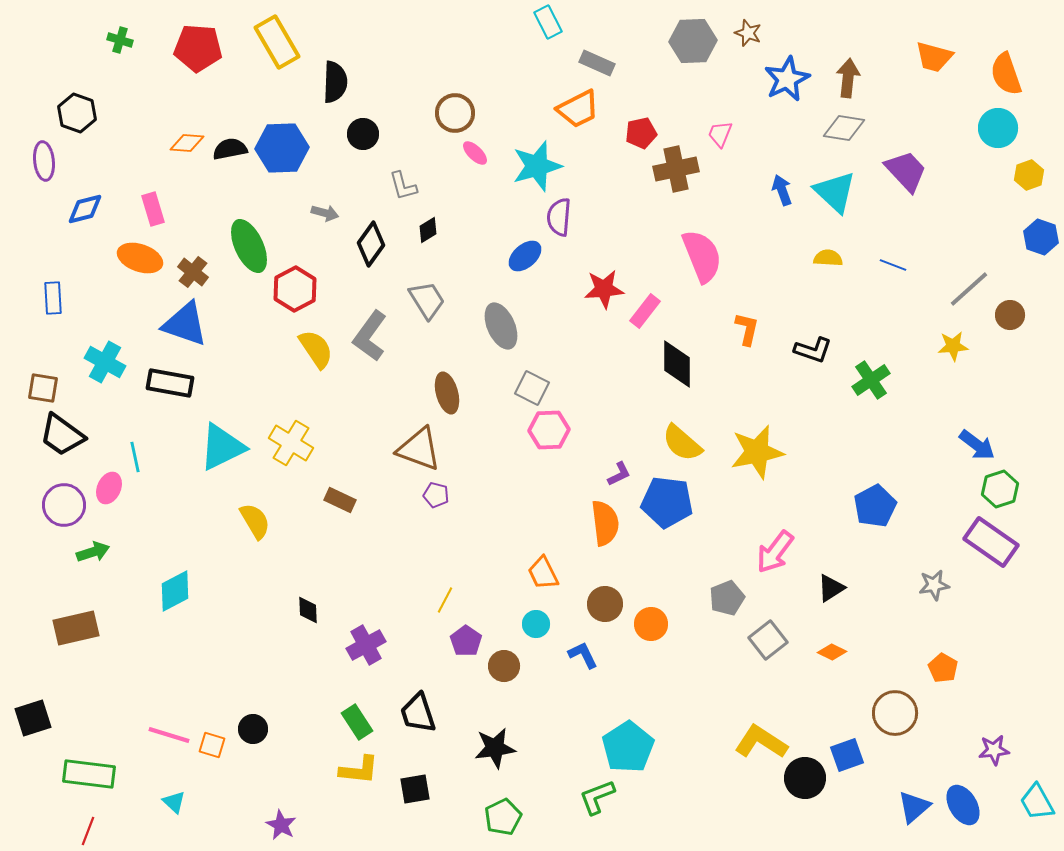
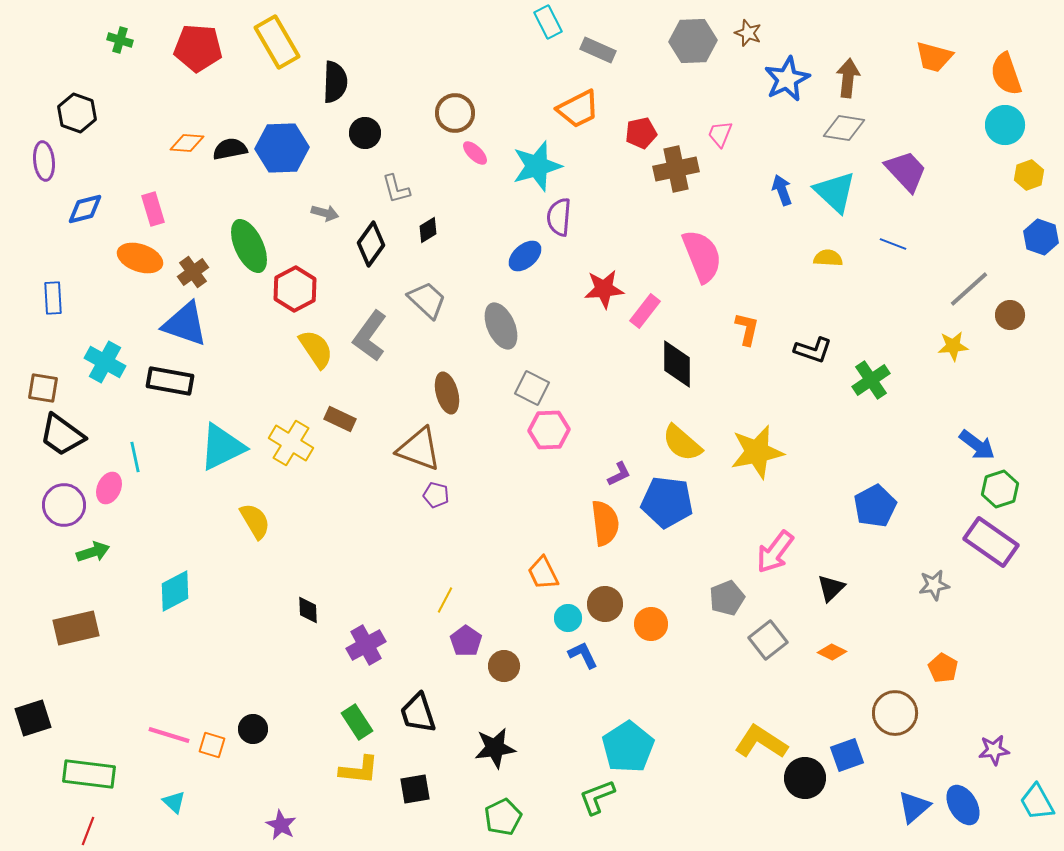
gray rectangle at (597, 63): moved 1 px right, 13 px up
cyan circle at (998, 128): moved 7 px right, 3 px up
black circle at (363, 134): moved 2 px right, 1 px up
gray L-shape at (403, 186): moved 7 px left, 3 px down
blue line at (893, 265): moved 21 px up
brown cross at (193, 272): rotated 16 degrees clockwise
gray trapezoid at (427, 300): rotated 15 degrees counterclockwise
black rectangle at (170, 383): moved 2 px up
brown rectangle at (340, 500): moved 81 px up
black triangle at (831, 588): rotated 12 degrees counterclockwise
cyan circle at (536, 624): moved 32 px right, 6 px up
